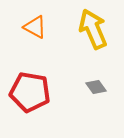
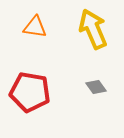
orange triangle: rotated 20 degrees counterclockwise
